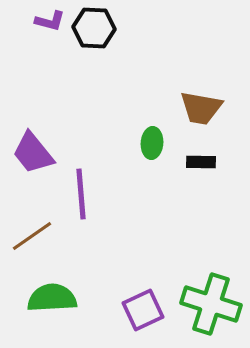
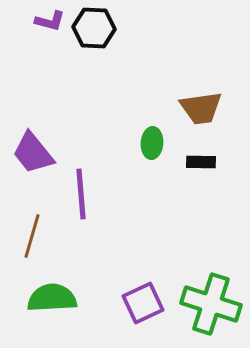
brown trapezoid: rotated 18 degrees counterclockwise
brown line: rotated 39 degrees counterclockwise
purple square: moved 7 px up
